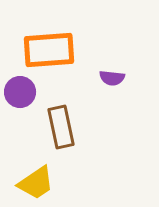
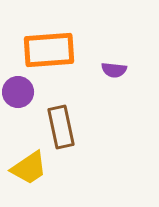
purple semicircle: moved 2 px right, 8 px up
purple circle: moved 2 px left
yellow trapezoid: moved 7 px left, 15 px up
